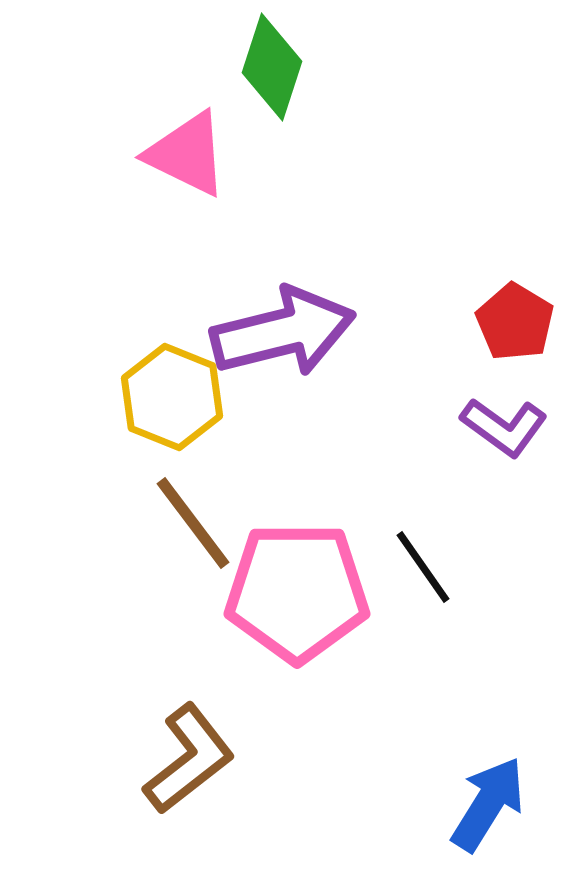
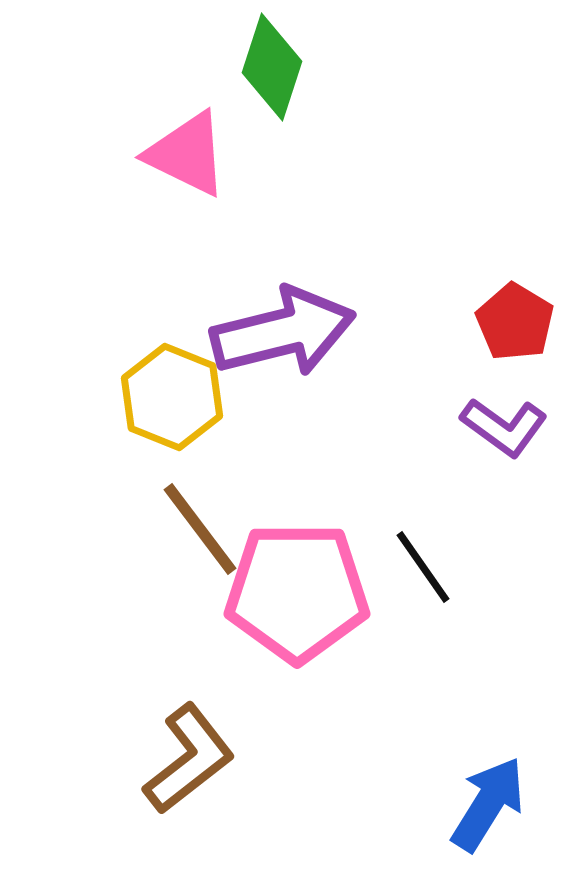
brown line: moved 7 px right, 6 px down
